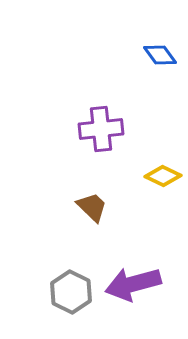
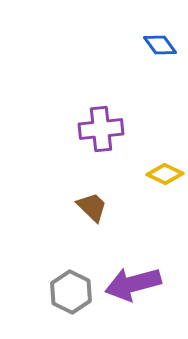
blue diamond: moved 10 px up
yellow diamond: moved 2 px right, 2 px up
